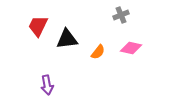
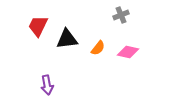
pink diamond: moved 3 px left, 4 px down
orange semicircle: moved 4 px up
